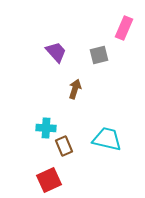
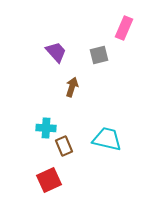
brown arrow: moved 3 px left, 2 px up
